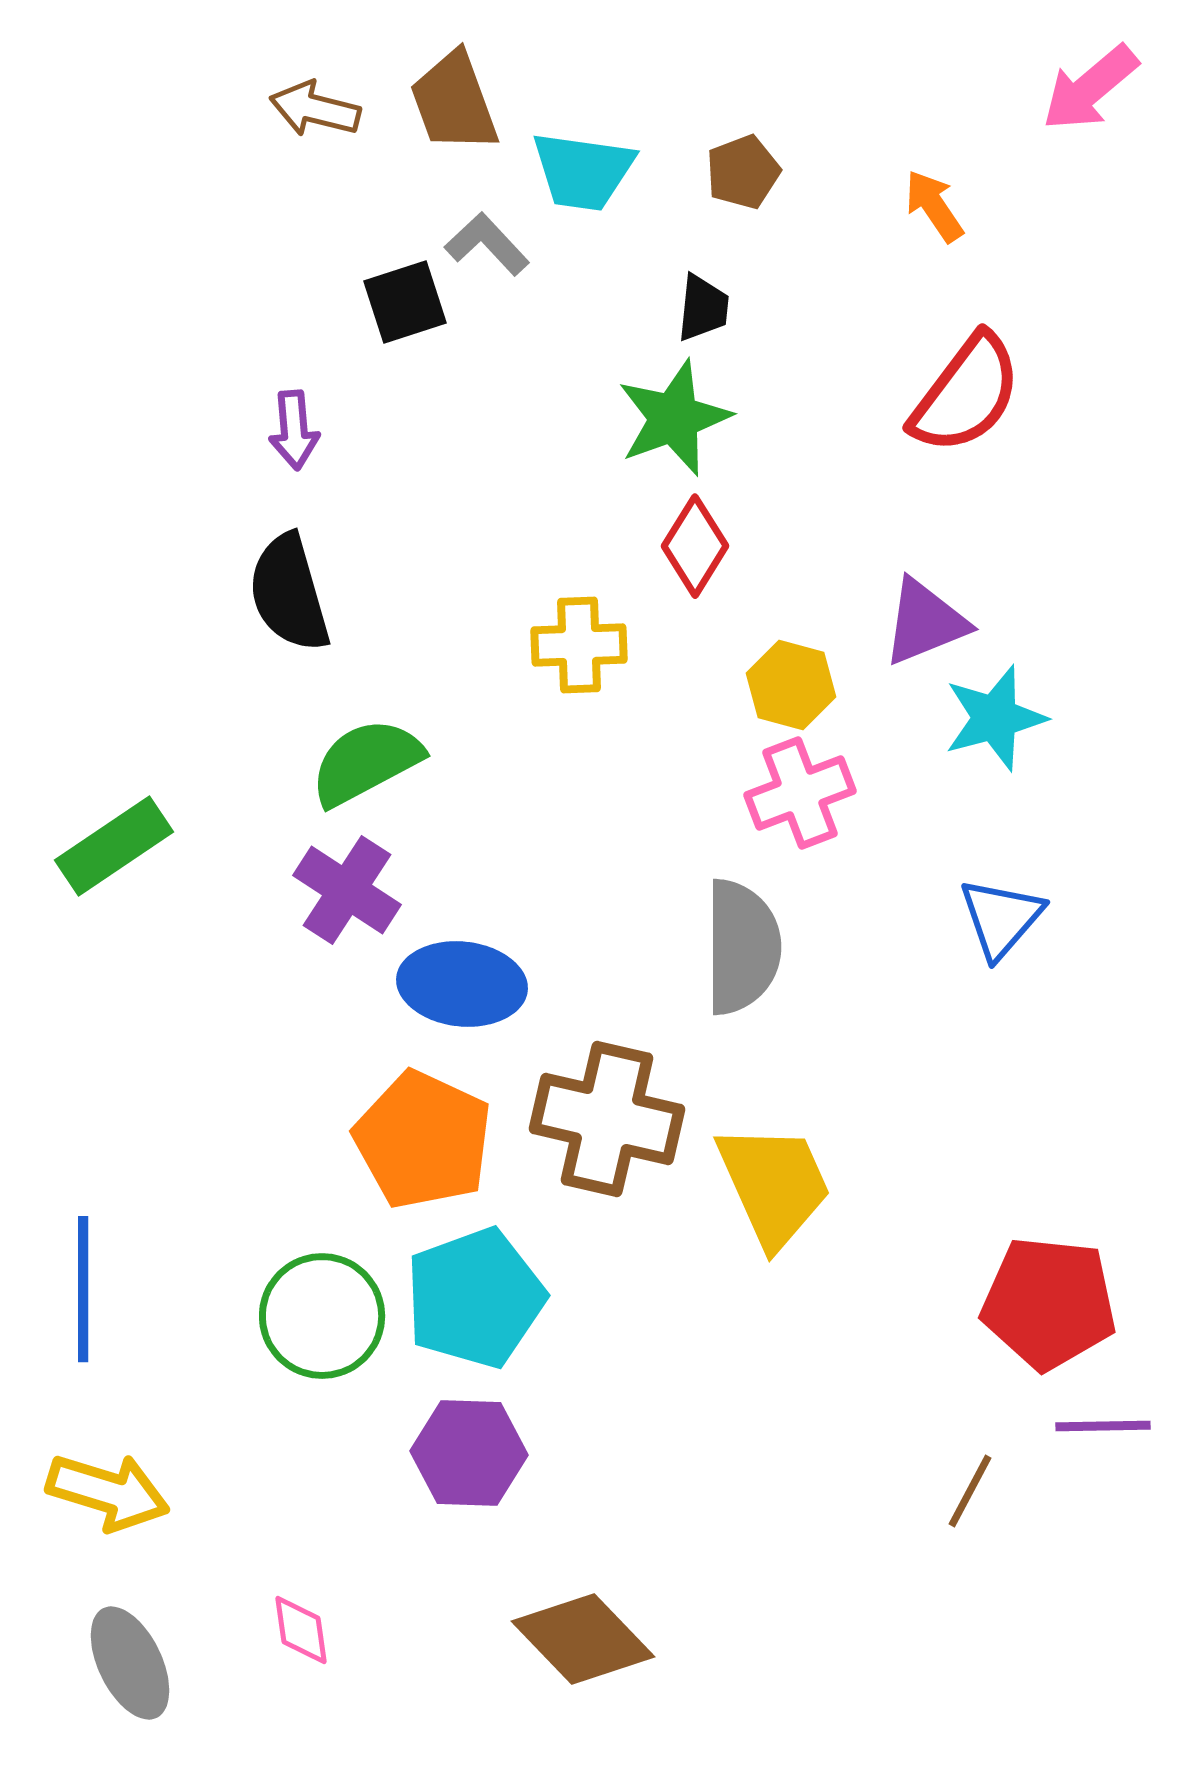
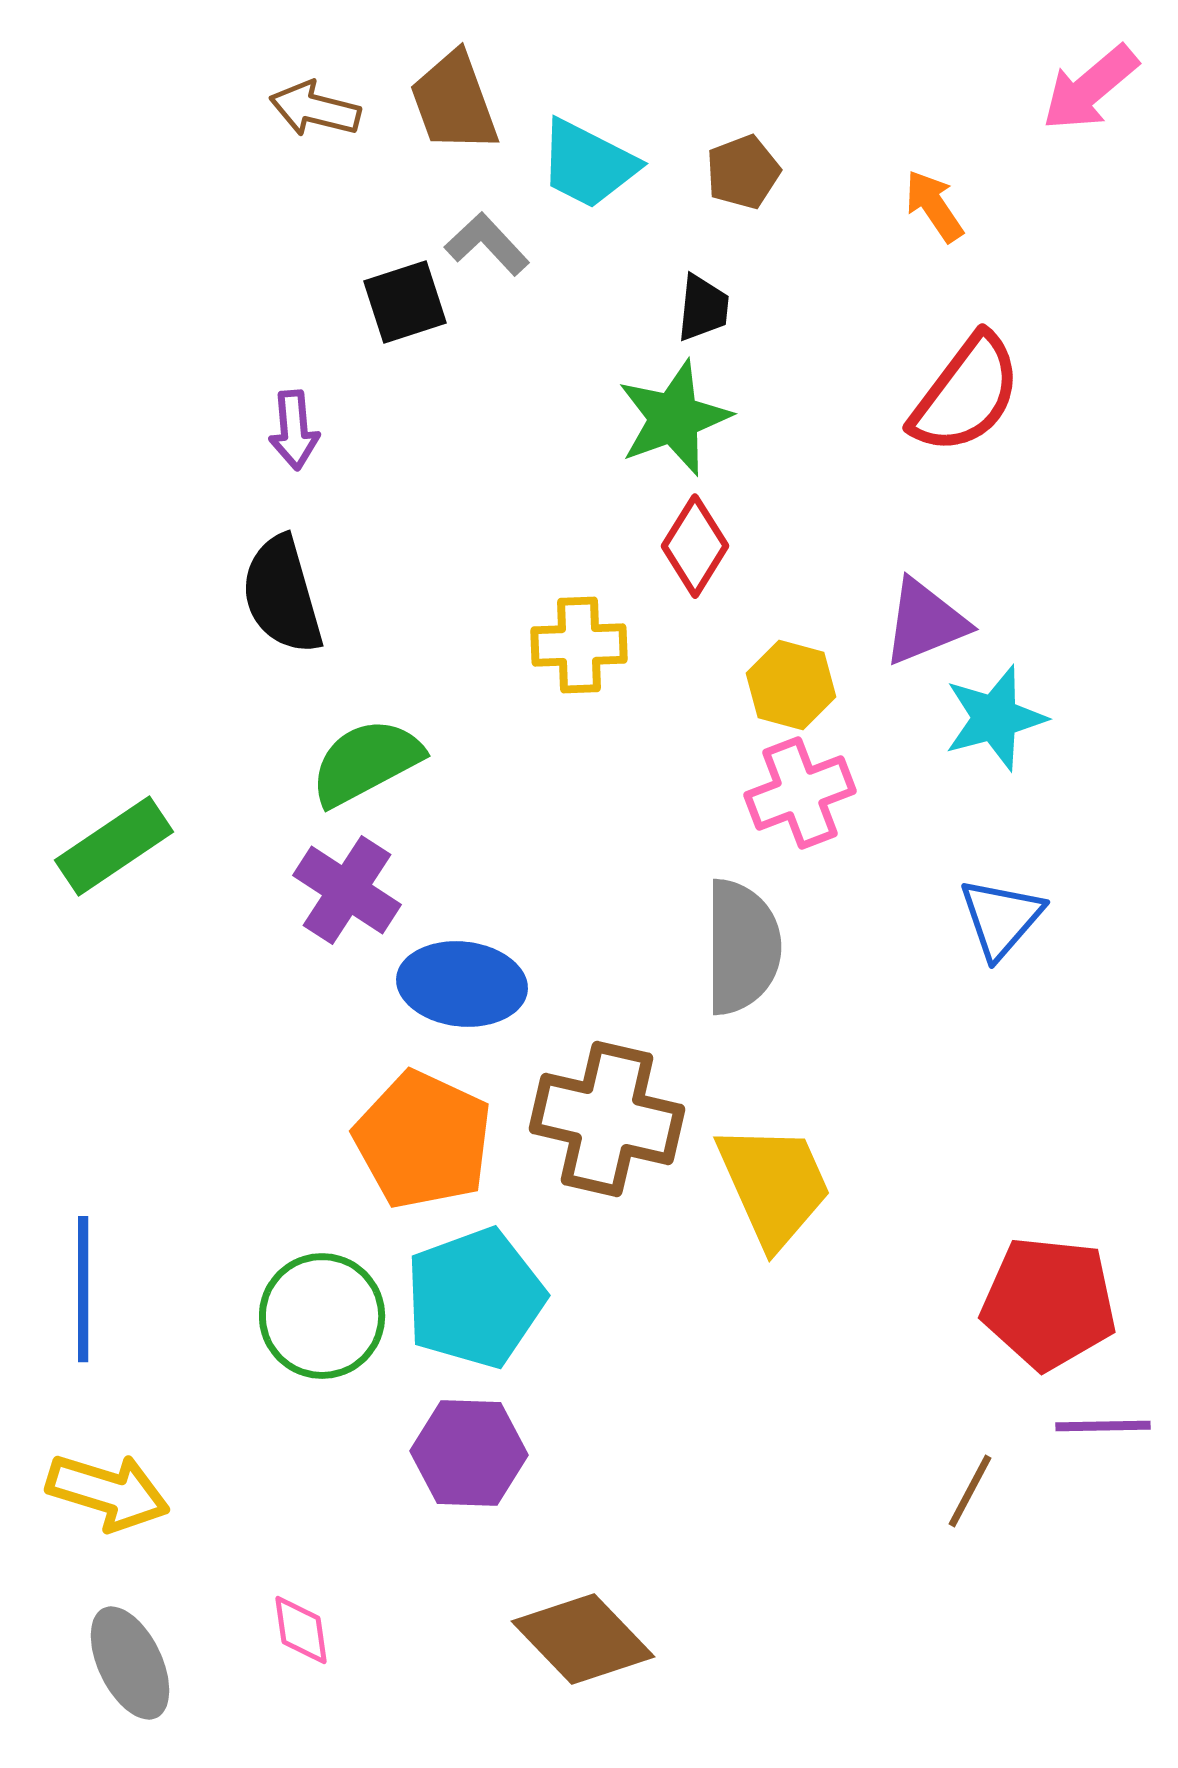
cyan trapezoid: moved 5 px right, 7 px up; rotated 19 degrees clockwise
black semicircle: moved 7 px left, 2 px down
